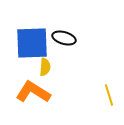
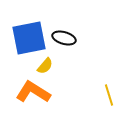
blue square: moved 3 px left, 5 px up; rotated 9 degrees counterclockwise
yellow semicircle: moved 1 px up; rotated 36 degrees clockwise
